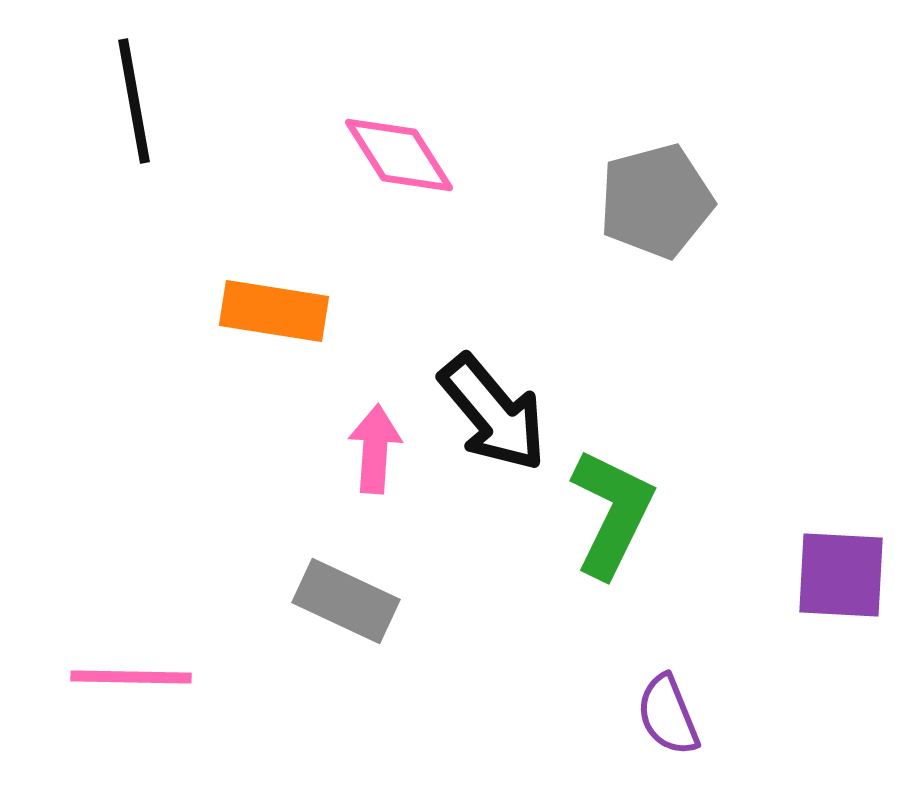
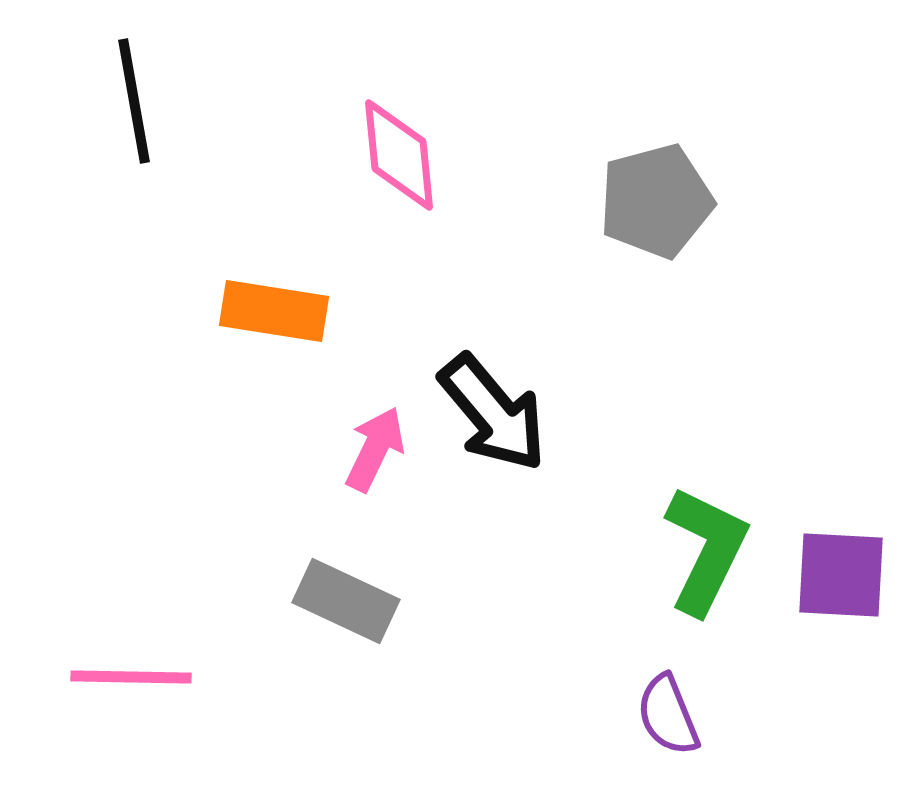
pink diamond: rotated 27 degrees clockwise
pink arrow: rotated 22 degrees clockwise
green L-shape: moved 94 px right, 37 px down
